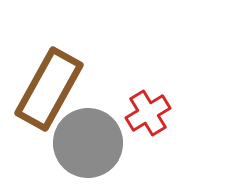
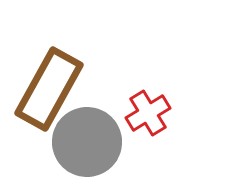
gray circle: moved 1 px left, 1 px up
